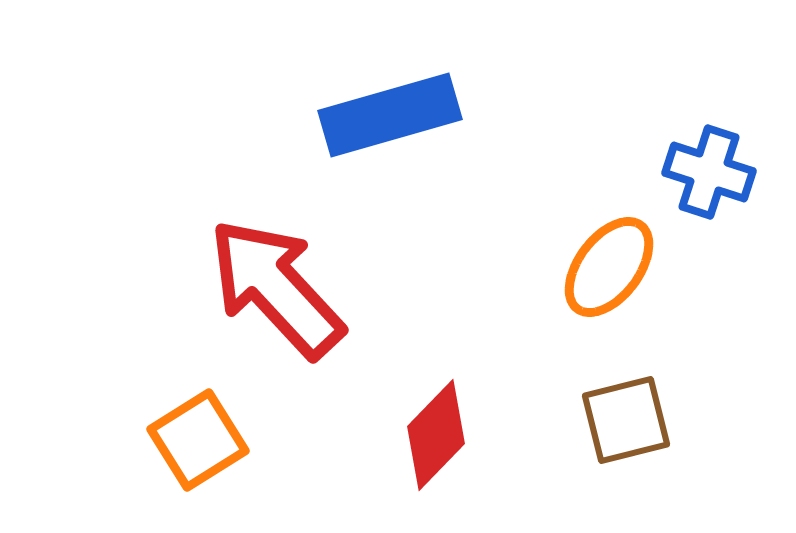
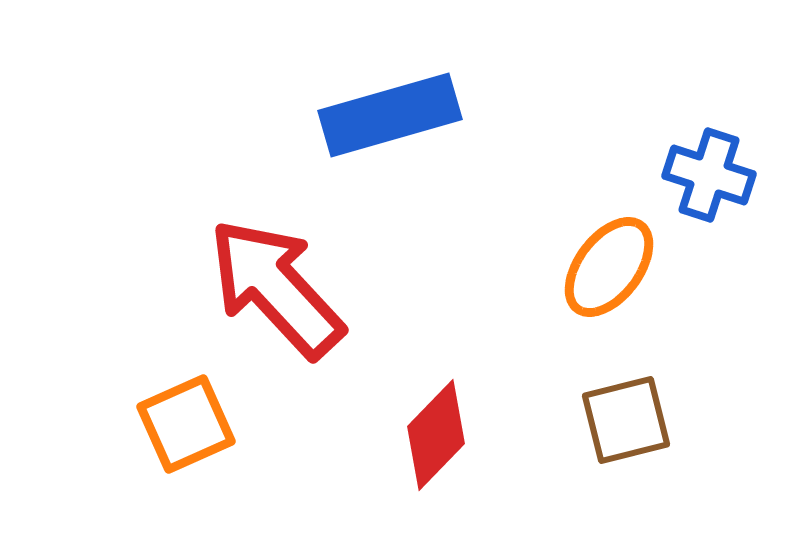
blue cross: moved 3 px down
orange square: moved 12 px left, 16 px up; rotated 8 degrees clockwise
